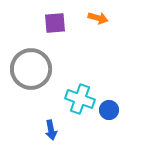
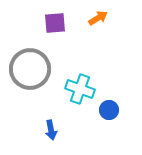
orange arrow: rotated 48 degrees counterclockwise
gray circle: moved 1 px left
cyan cross: moved 10 px up
